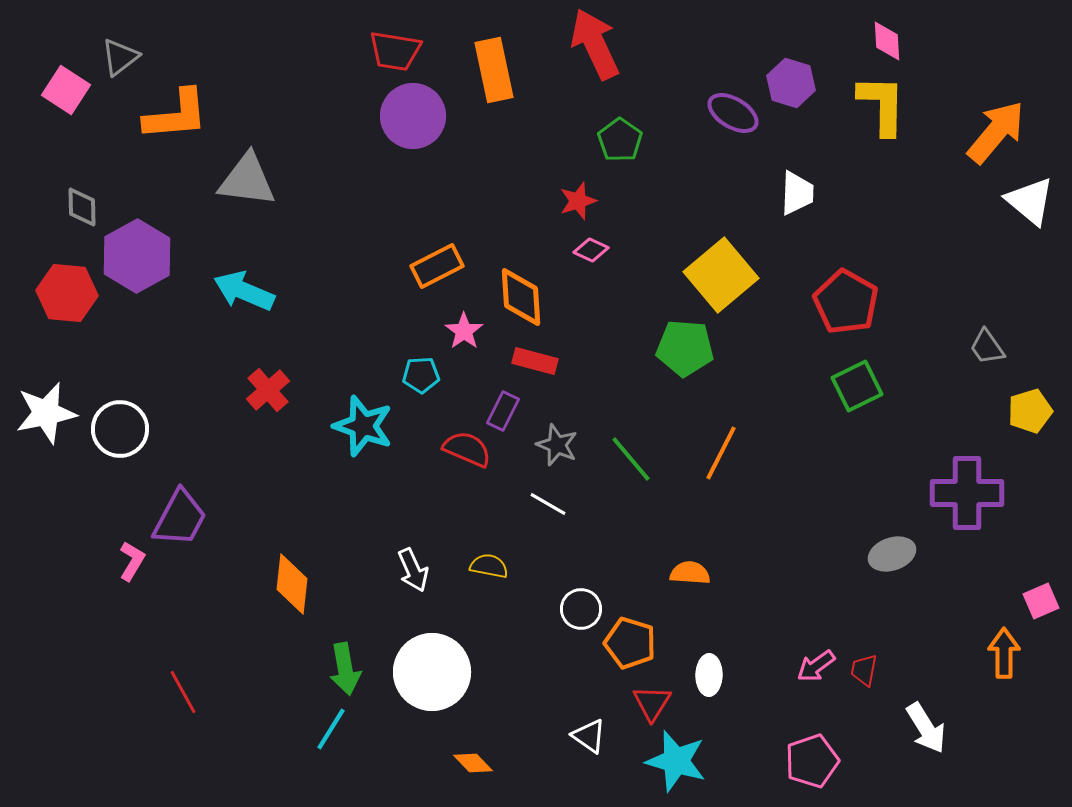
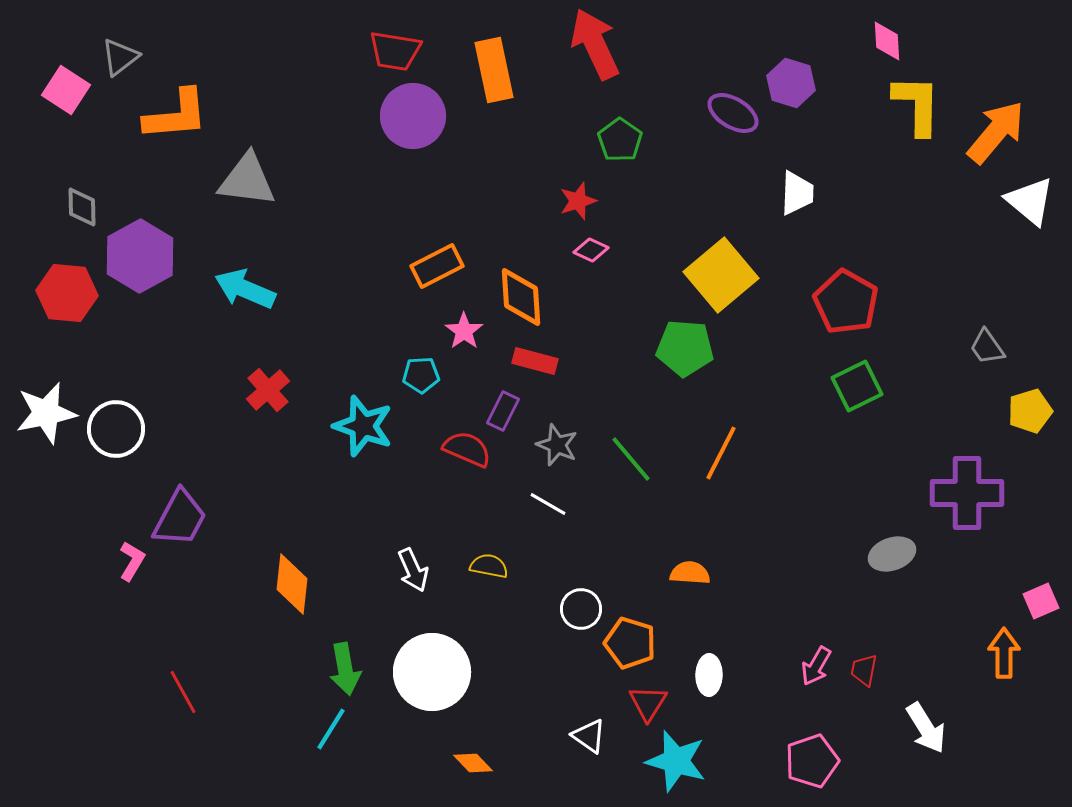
yellow L-shape at (882, 105): moved 35 px right
purple hexagon at (137, 256): moved 3 px right
cyan arrow at (244, 291): moved 1 px right, 2 px up
white circle at (120, 429): moved 4 px left
pink arrow at (816, 666): rotated 24 degrees counterclockwise
red triangle at (652, 703): moved 4 px left
